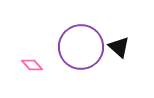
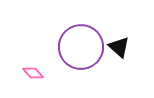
pink diamond: moved 1 px right, 8 px down
